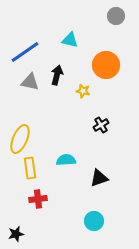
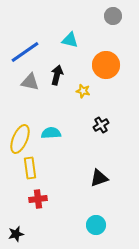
gray circle: moved 3 px left
cyan semicircle: moved 15 px left, 27 px up
cyan circle: moved 2 px right, 4 px down
